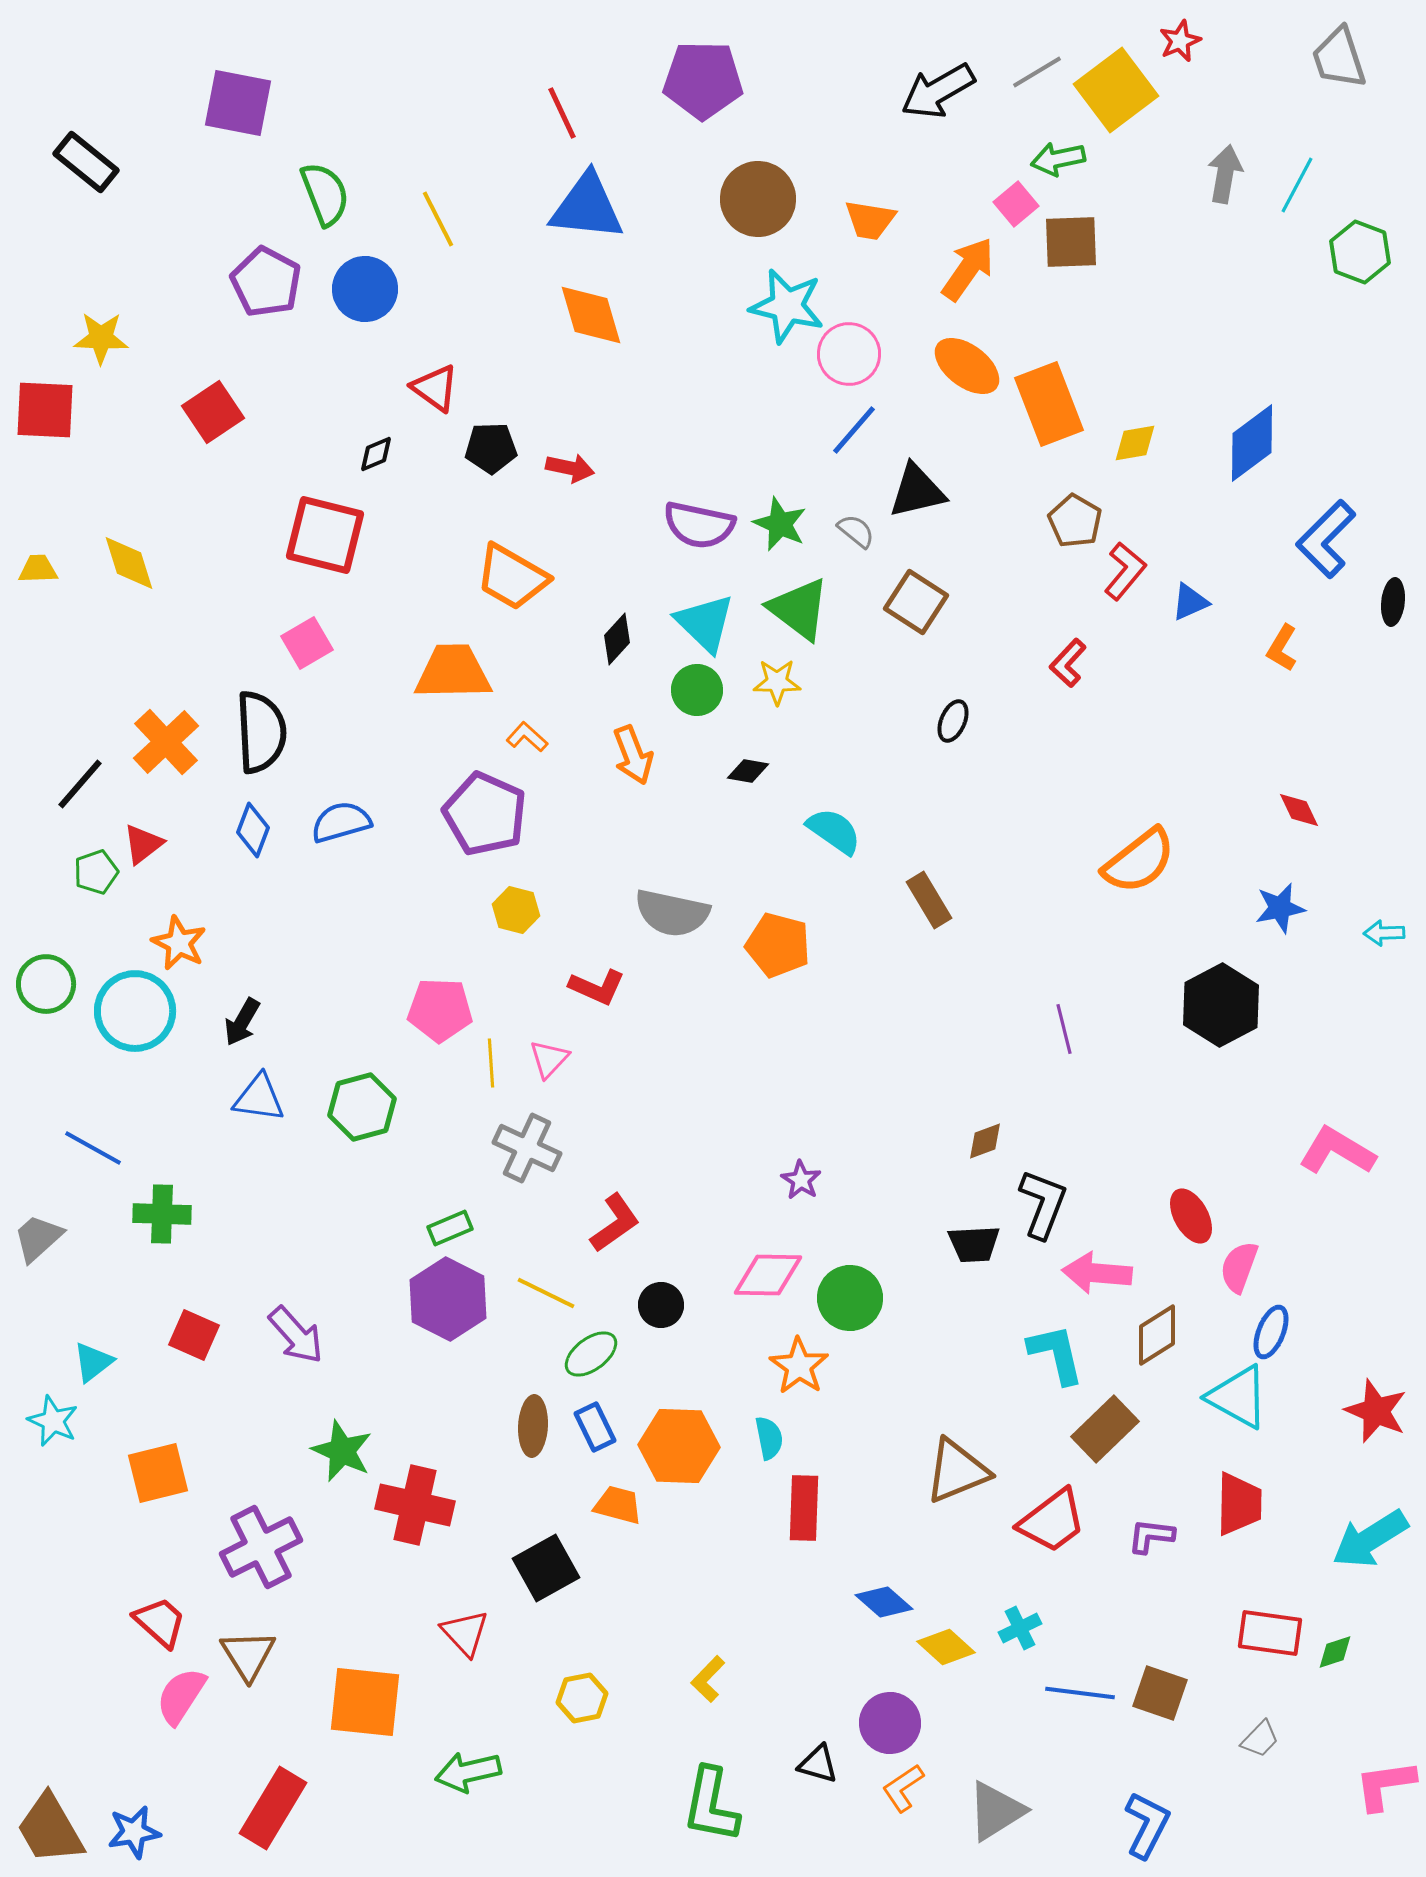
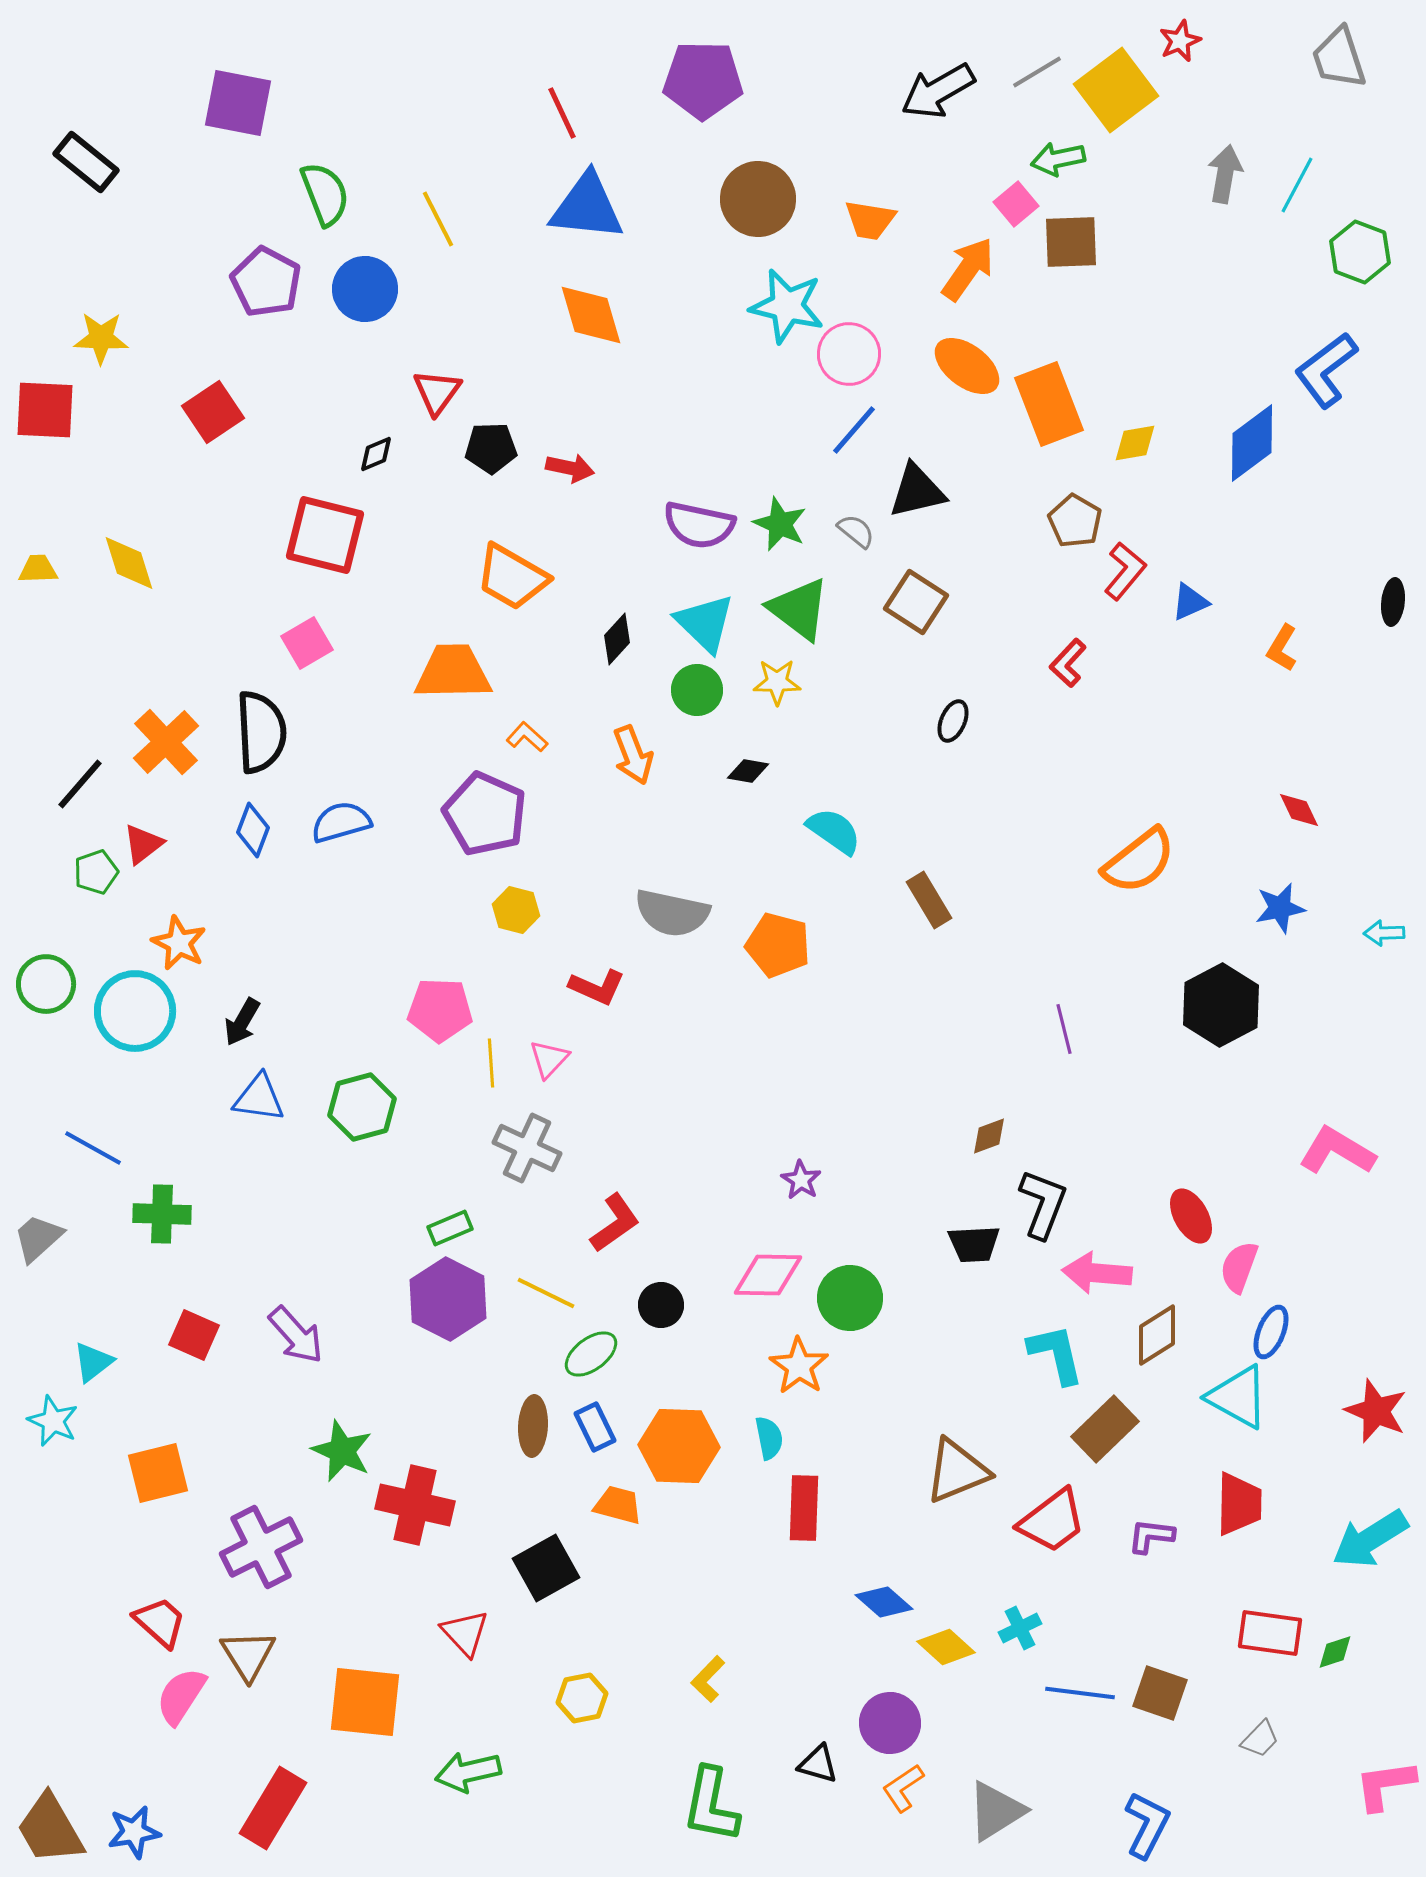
red triangle at (435, 388): moved 2 px right, 4 px down; rotated 30 degrees clockwise
blue L-shape at (1326, 539): moved 169 px up; rotated 8 degrees clockwise
brown diamond at (985, 1141): moved 4 px right, 5 px up
